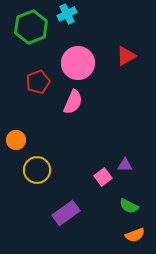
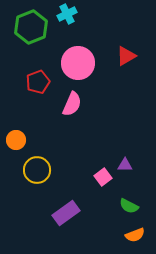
pink semicircle: moved 1 px left, 2 px down
